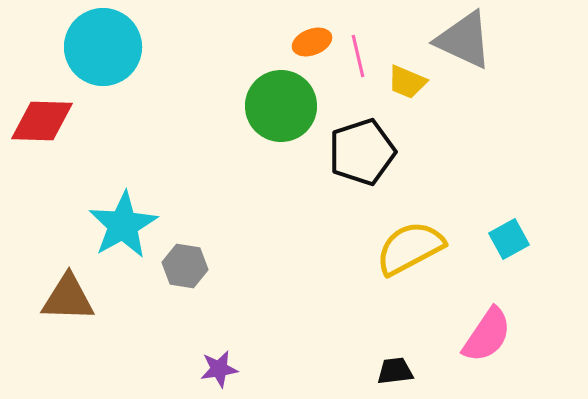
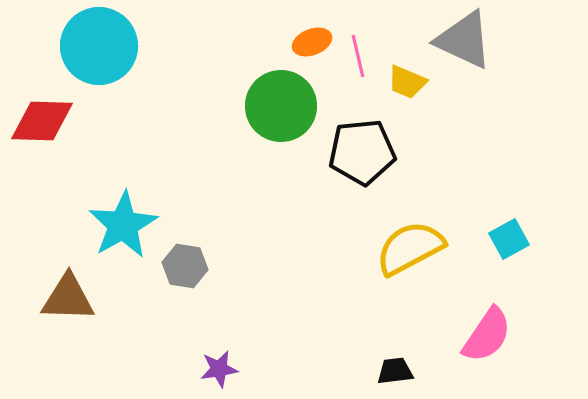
cyan circle: moved 4 px left, 1 px up
black pentagon: rotated 12 degrees clockwise
